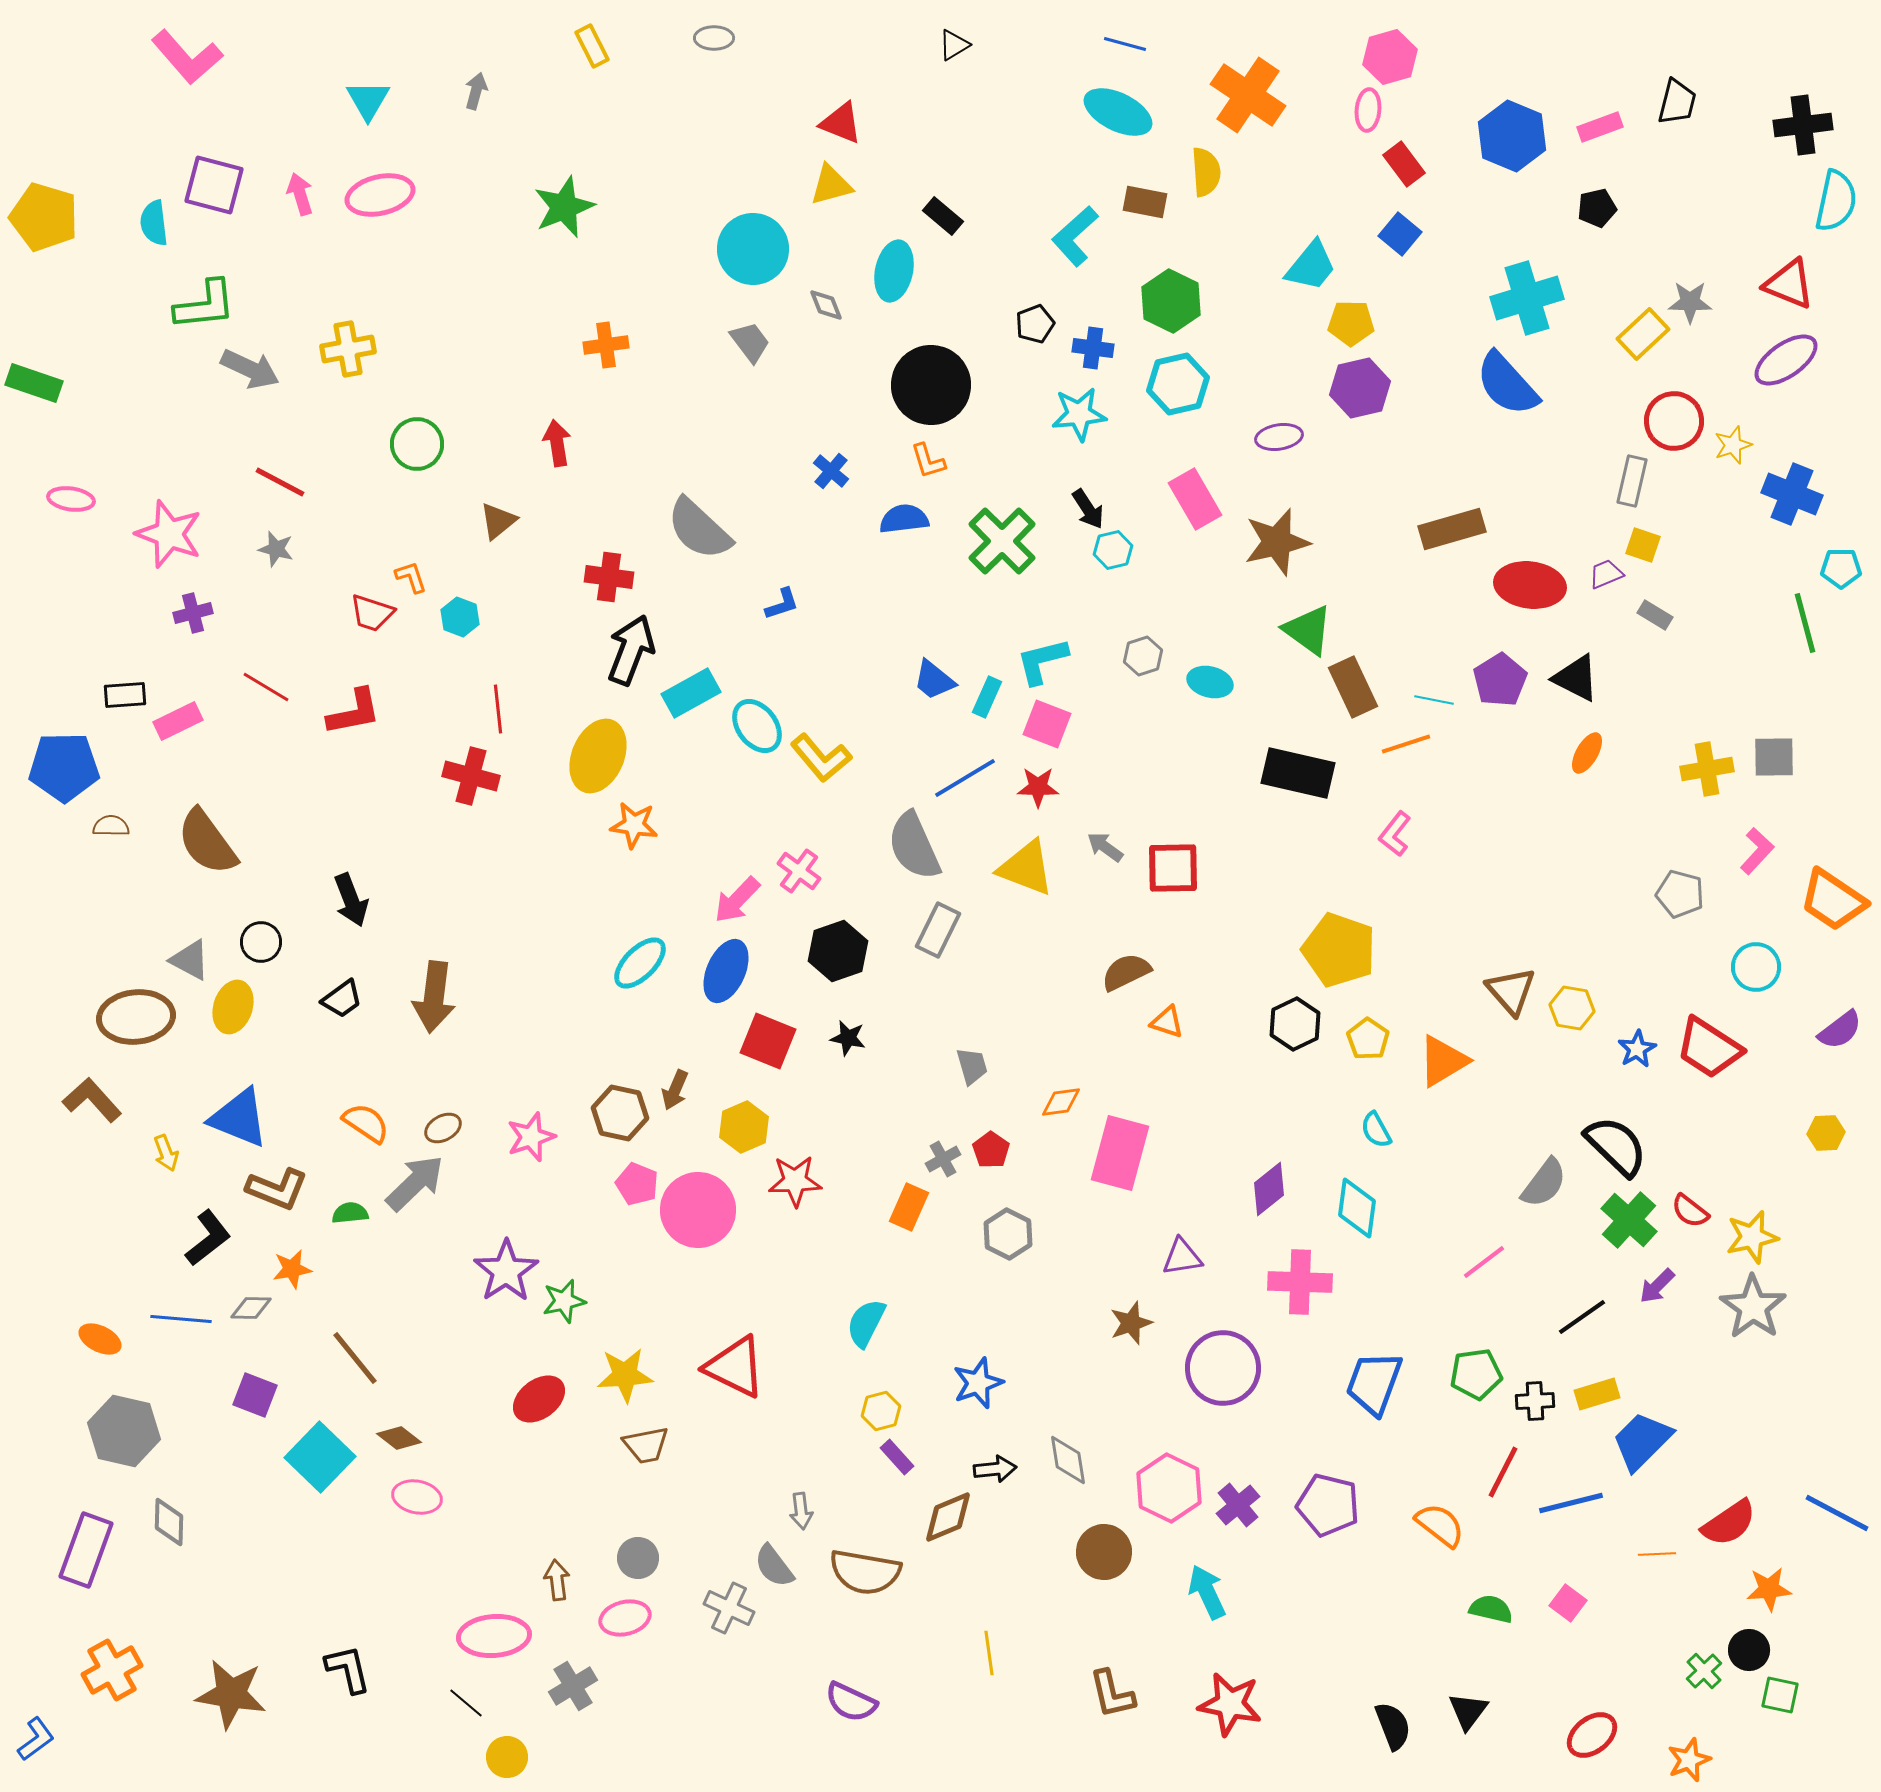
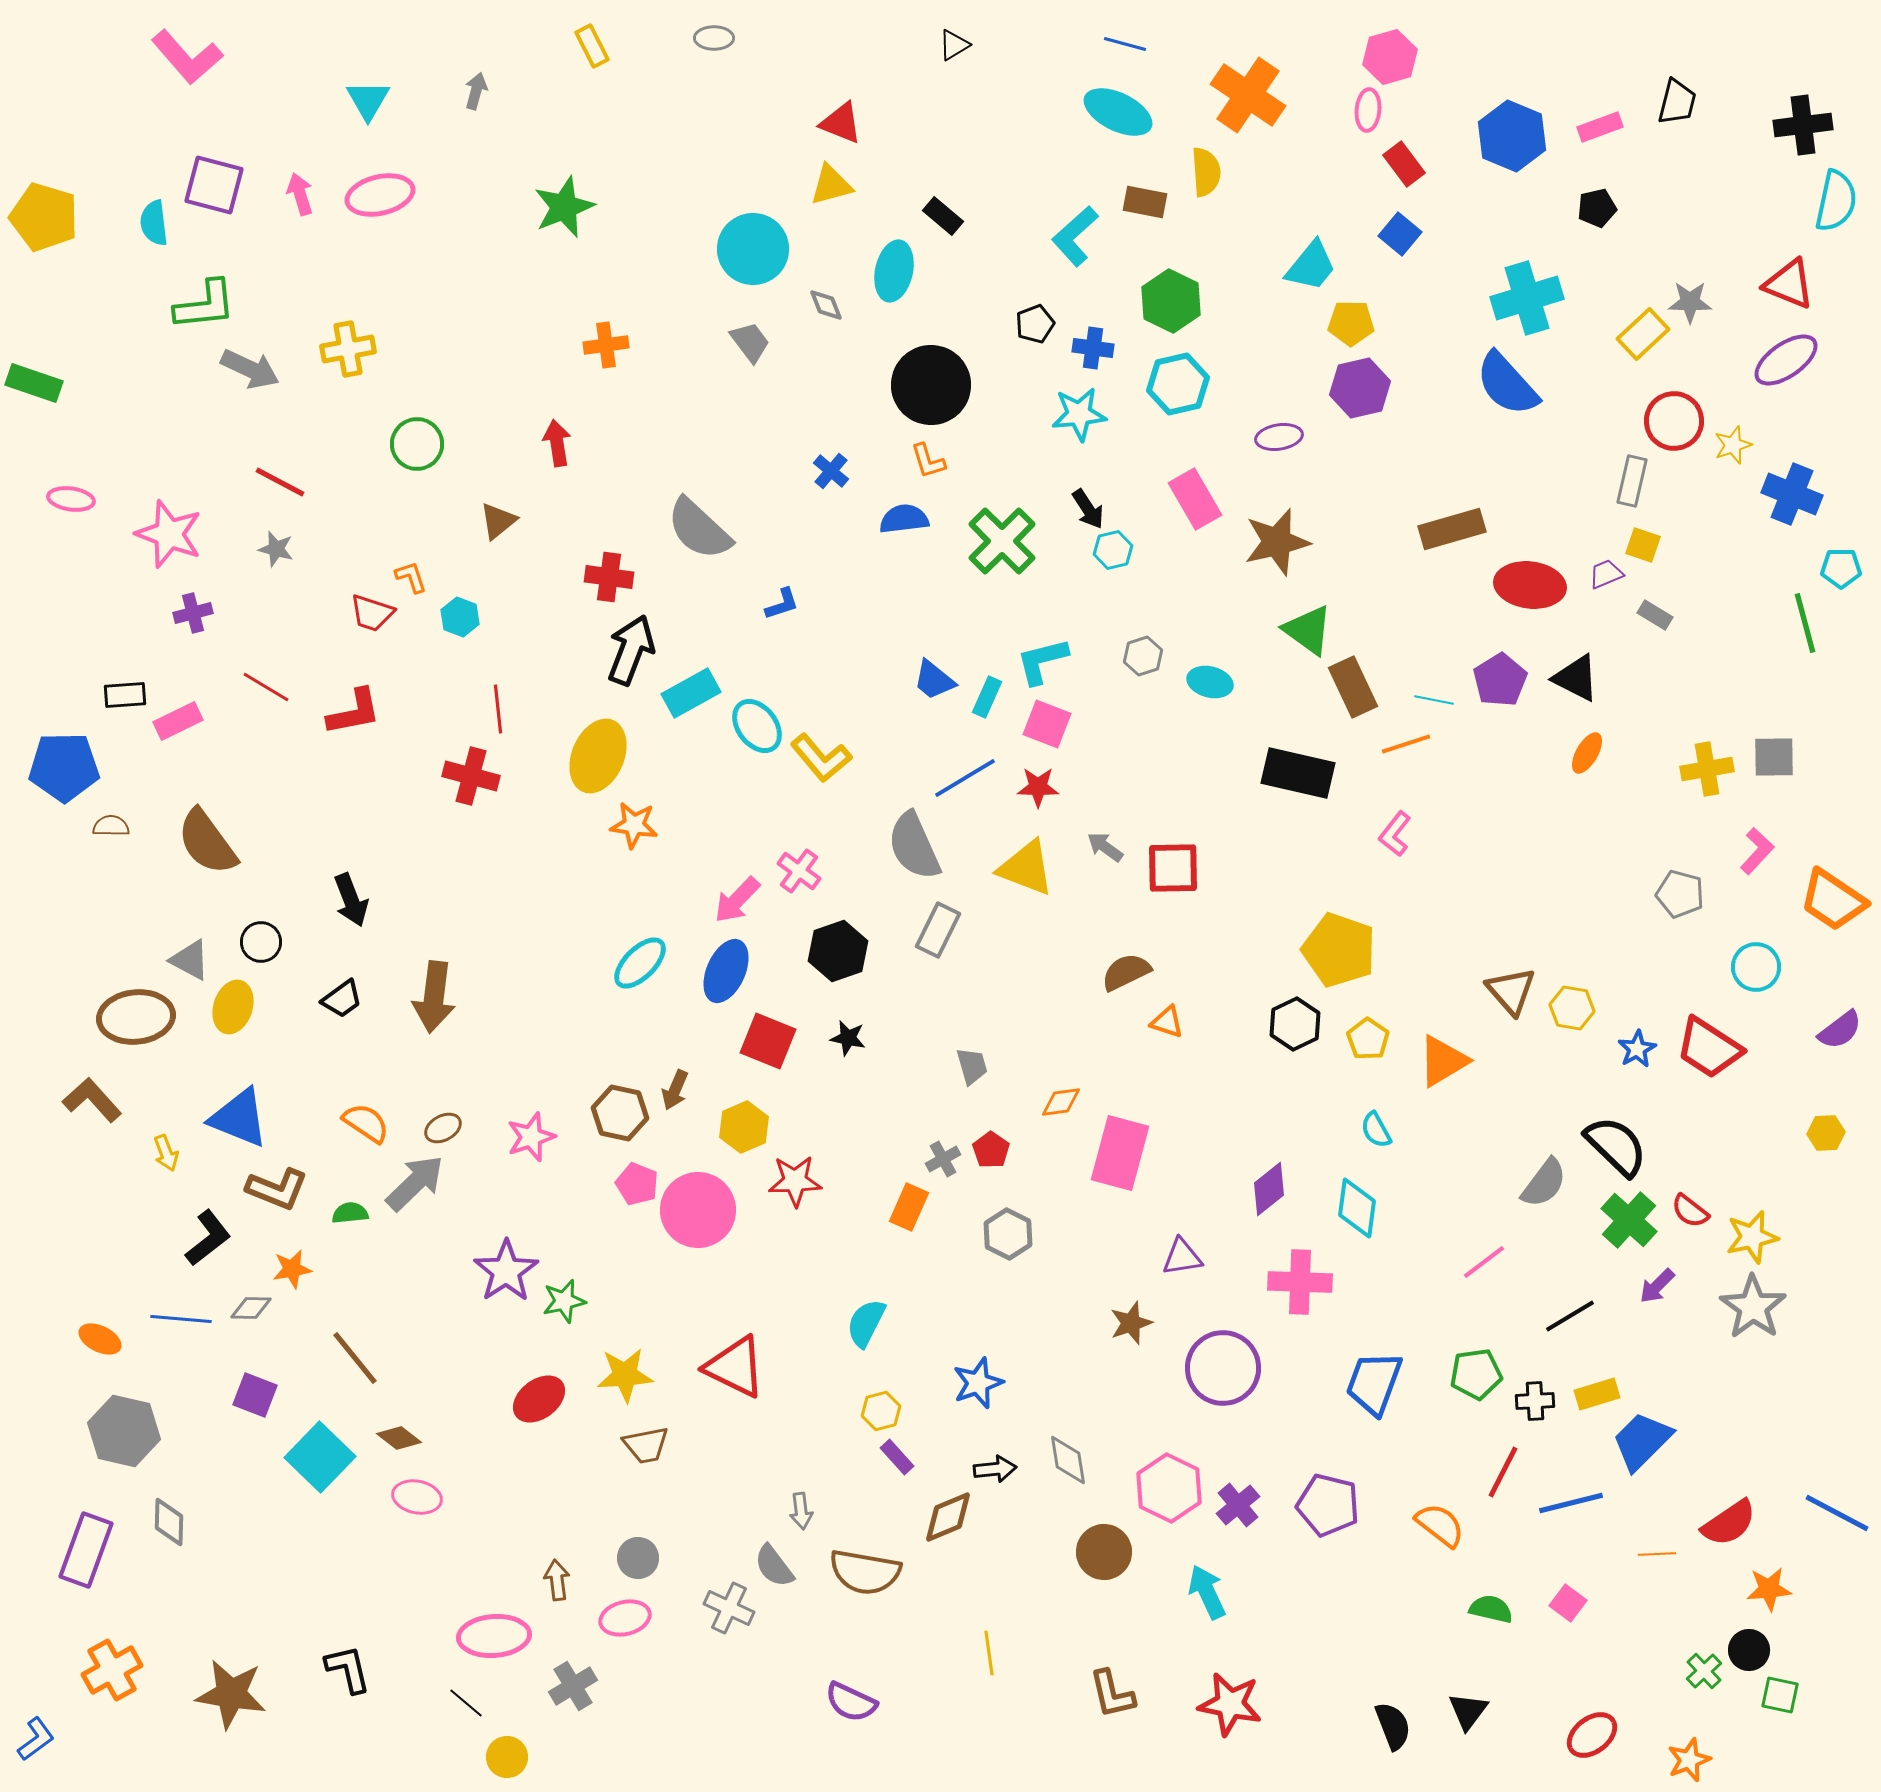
black line at (1582, 1317): moved 12 px left, 1 px up; rotated 4 degrees clockwise
